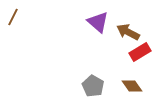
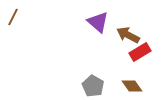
brown arrow: moved 3 px down
